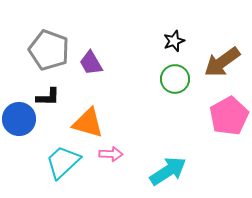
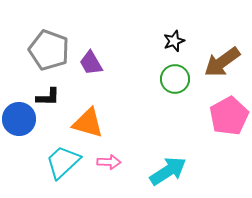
pink arrow: moved 2 px left, 8 px down
